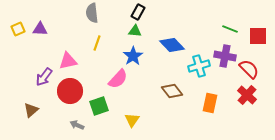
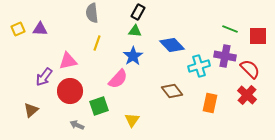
red semicircle: moved 1 px right
